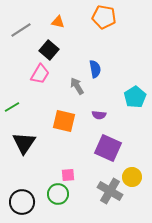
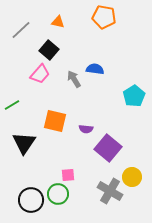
gray line: rotated 10 degrees counterclockwise
blue semicircle: rotated 72 degrees counterclockwise
pink trapezoid: rotated 10 degrees clockwise
gray arrow: moved 3 px left, 7 px up
cyan pentagon: moved 1 px left, 1 px up
green line: moved 2 px up
purple semicircle: moved 13 px left, 14 px down
orange square: moved 9 px left
purple square: rotated 16 degrees clockwise
black circle: moved 9 px right, 2 px up
